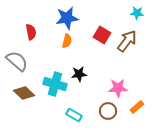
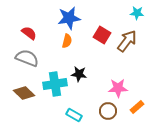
blue star: moved 2 px right
red semicircle: moved 2 px left, 1 px down; rotated 42 degrees counterclockwise
gray semicircle: moved 10 px right, 3 px up; rotated 20 degrees counterclockwise
black star: rotated 14 degrees clockwise
cyan cross: rotated 25 degrees counterclockwise
